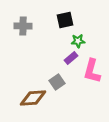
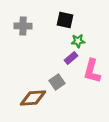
black square: rotated 24 degrees clockwise
